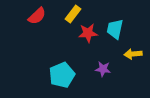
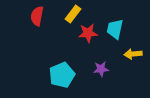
red semicircle: rotated 144 degrees clockwise
purple star: moved 2 px left; rotated 14 degrees counterclockwise
